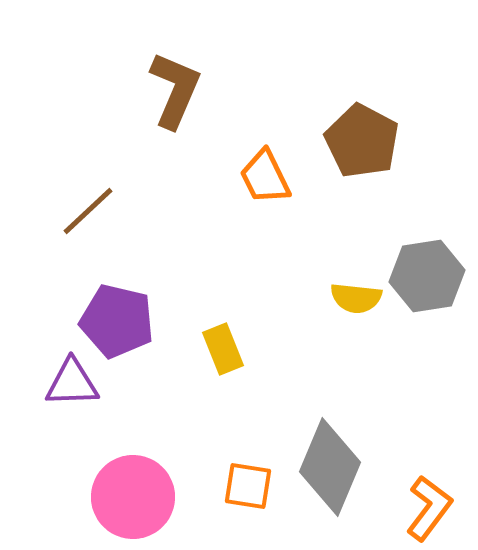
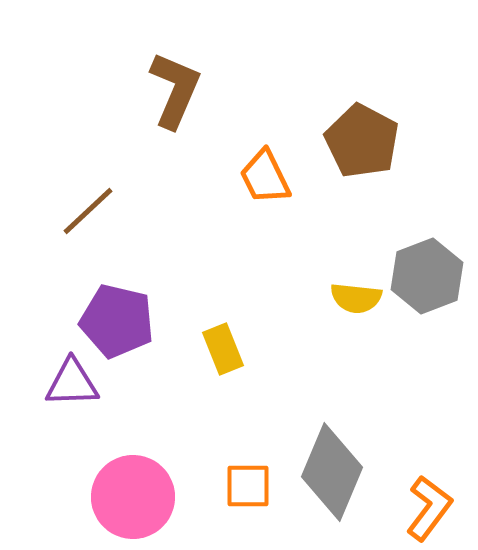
gray hexagon: rotated 12 degrees counterclockwise
gray diamond: moved 2 px right, 5 px down
orange square: rotated 9 degrees counterclockwise
